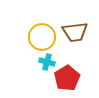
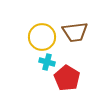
red pentagon: rotated 10 degrees counterclockwise
